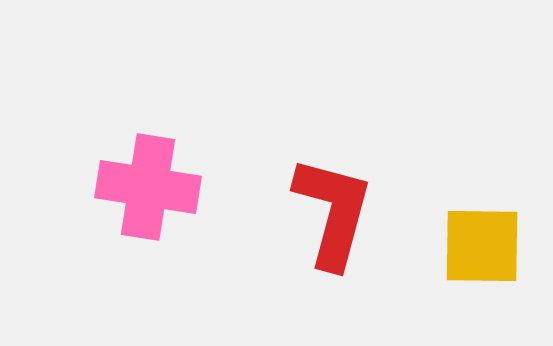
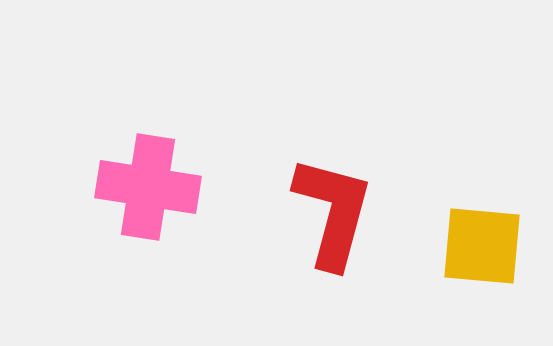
yellow square: rotated 4 degrees clockwise
